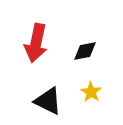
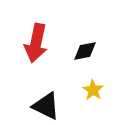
yellow star: moved 2 px right, 2 px up
black triangle: moved 2 px left, 5 px down
